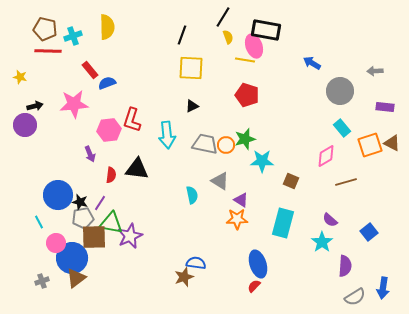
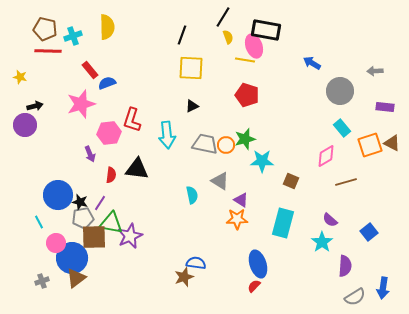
pink star at (74, 104): moved 7 px right; rotated 12 degrees counterclockwise
pink hexagon at (109, 130): moved 3 px down
